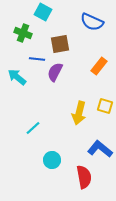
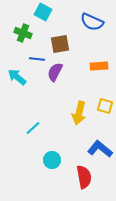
orange rectangle: rotated 48 degrees clockwise
